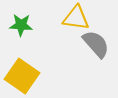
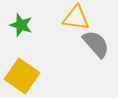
green star: rotated 15 degrees clockwise
